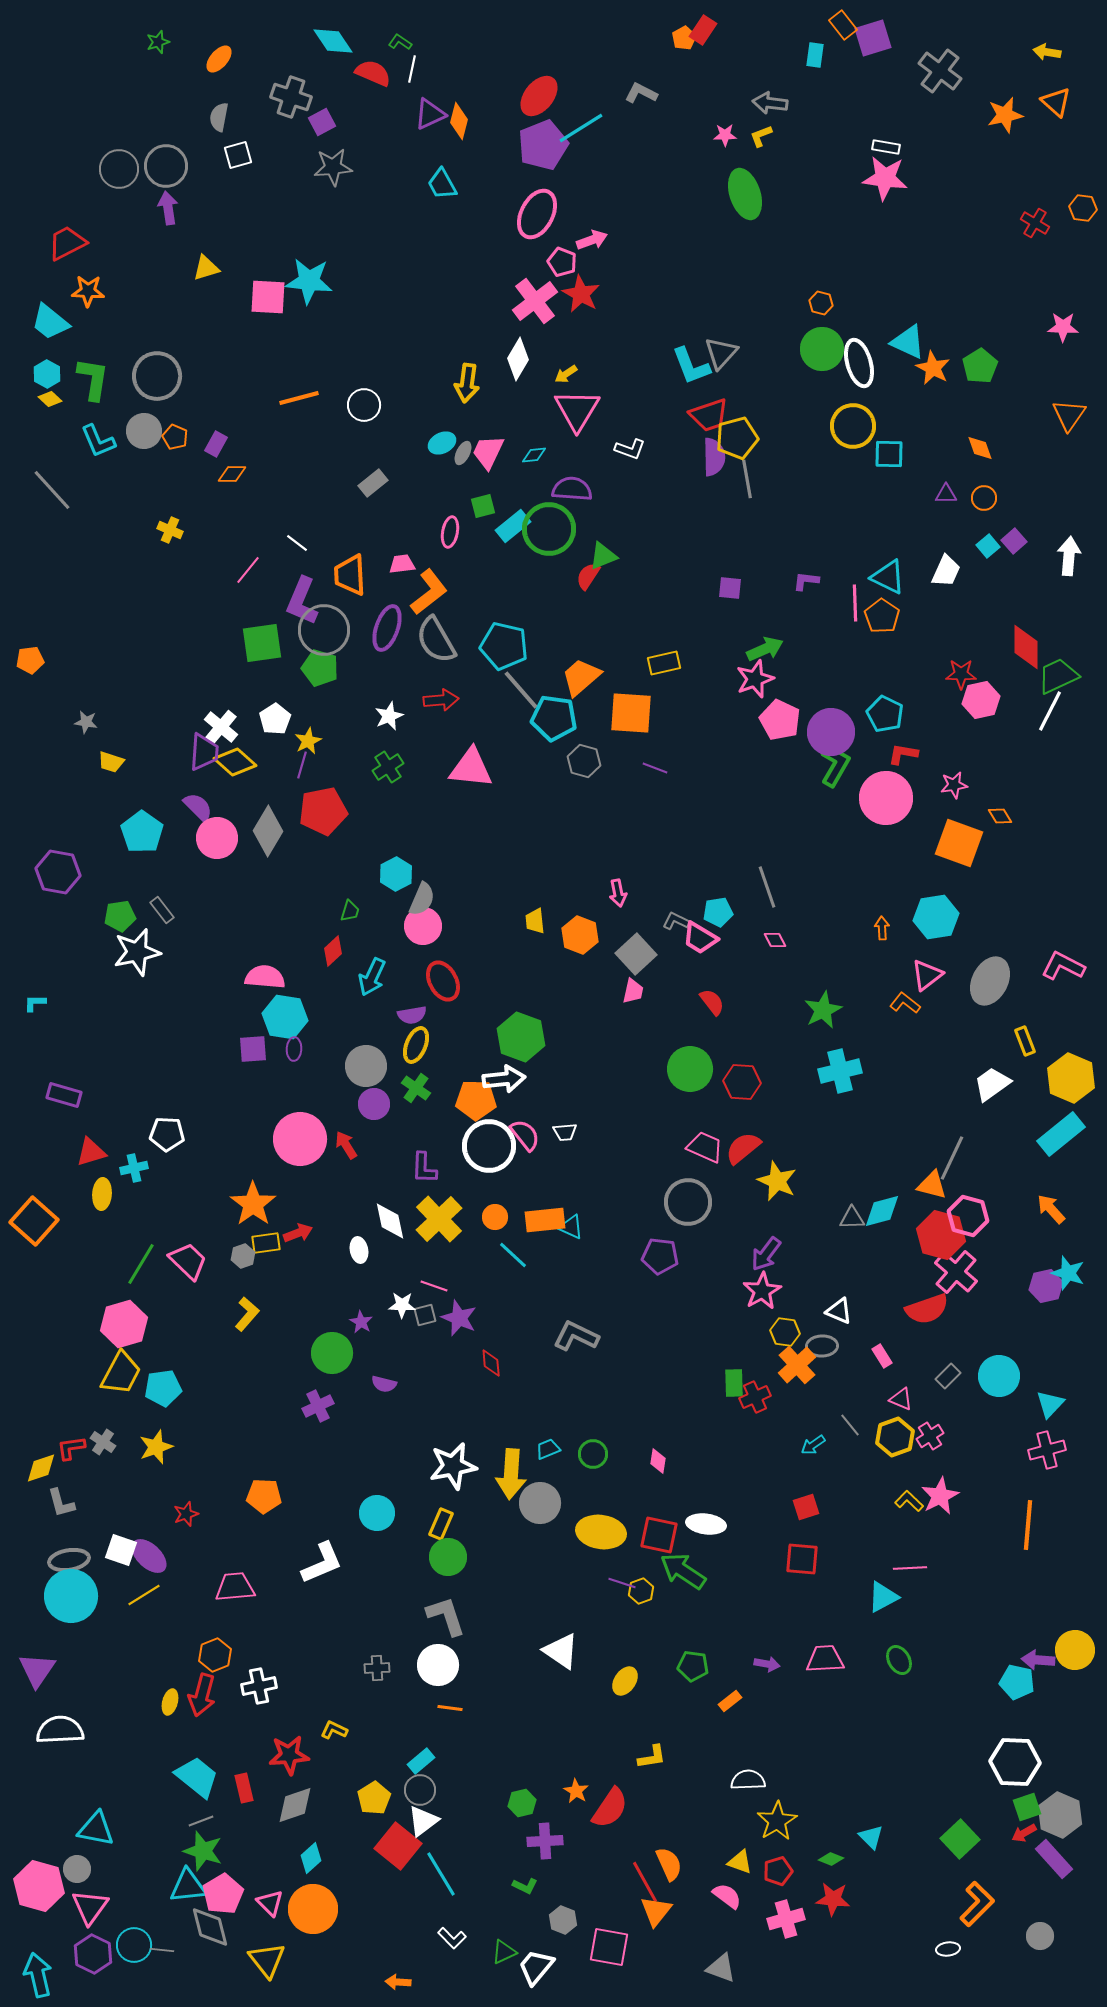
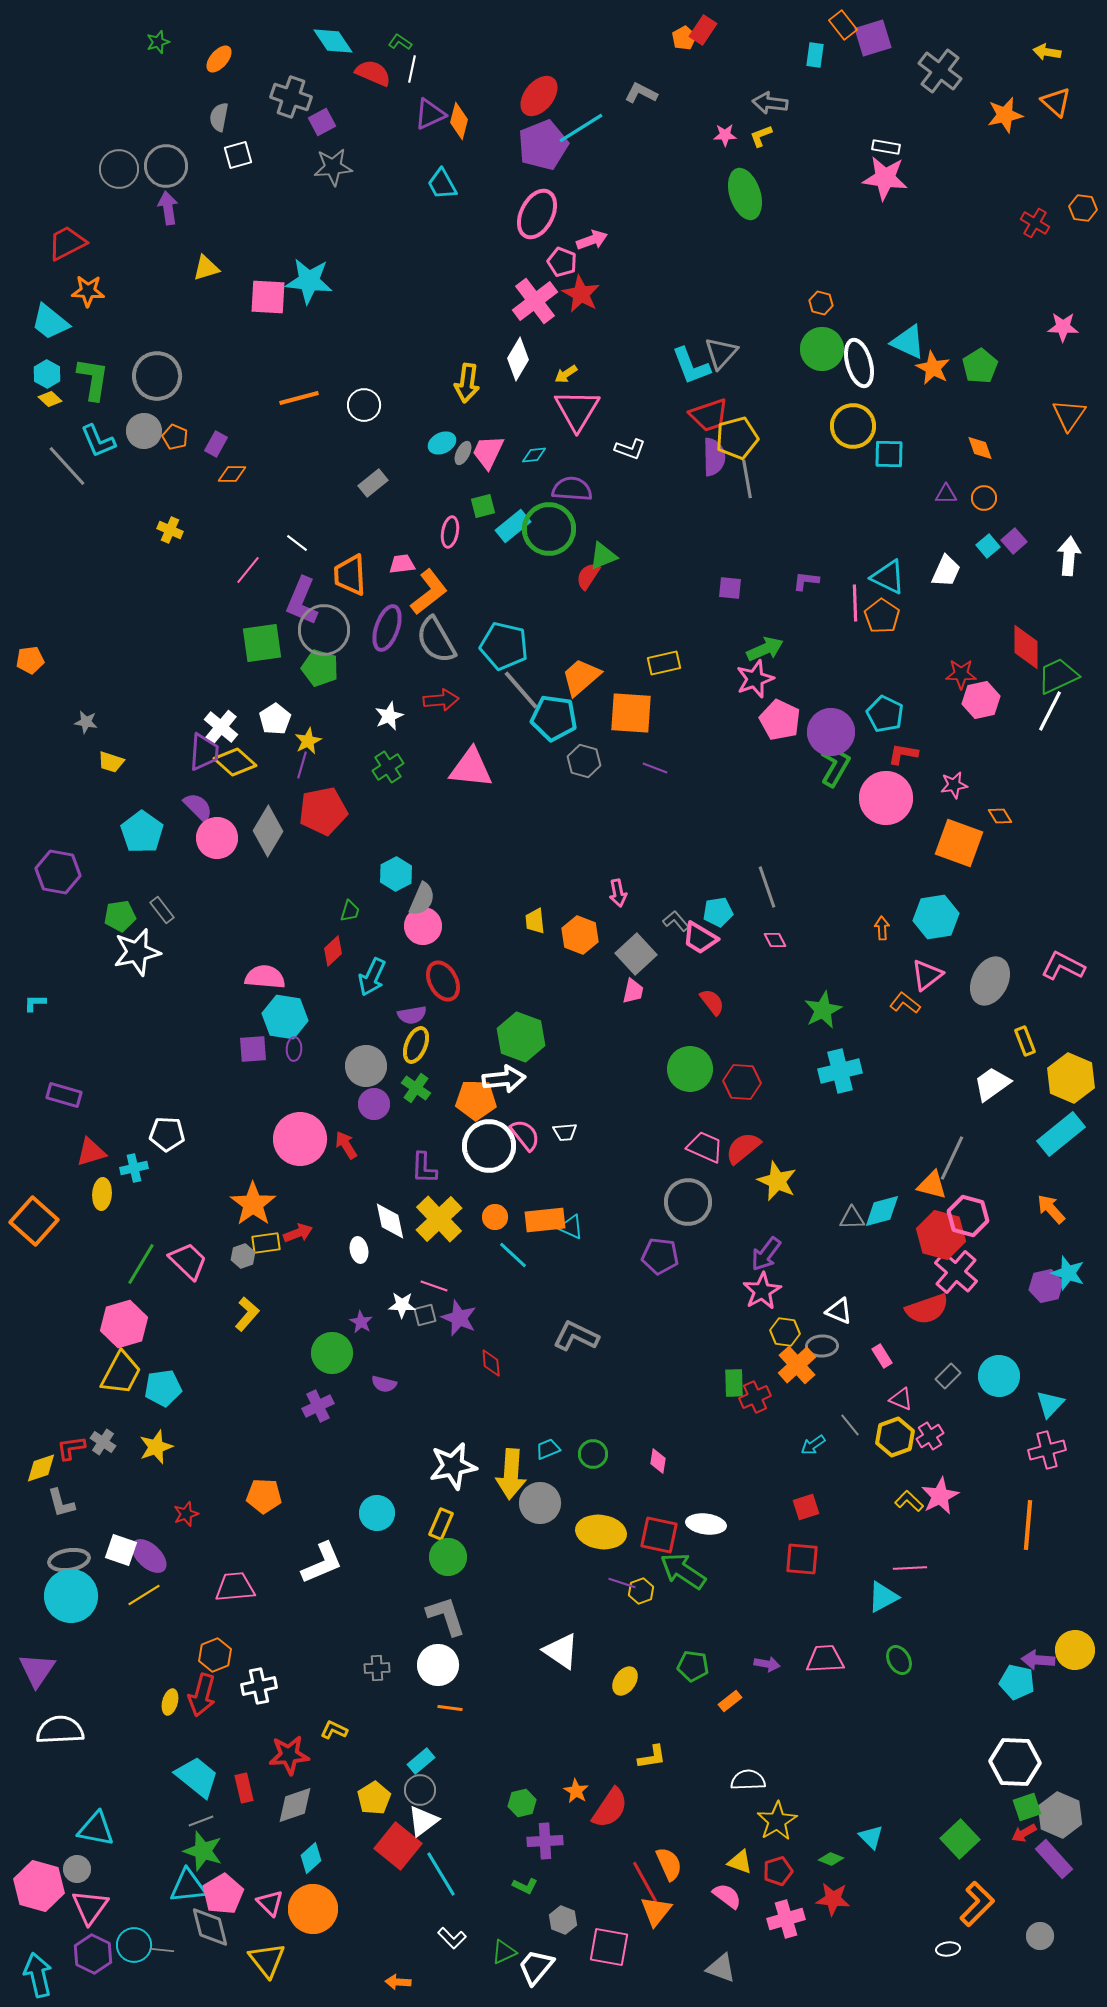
gray line at (52, 490): moved 15 px right, 24 px up
gray L-shape at (676, 921): rotated 24 degrees clockwise
